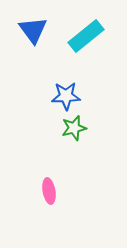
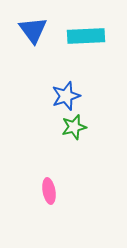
cyan rectangle: rotated 36 degrees clockwise
blue star: rotated 16 degrees counterclockwise
green star: moved 1 px up
